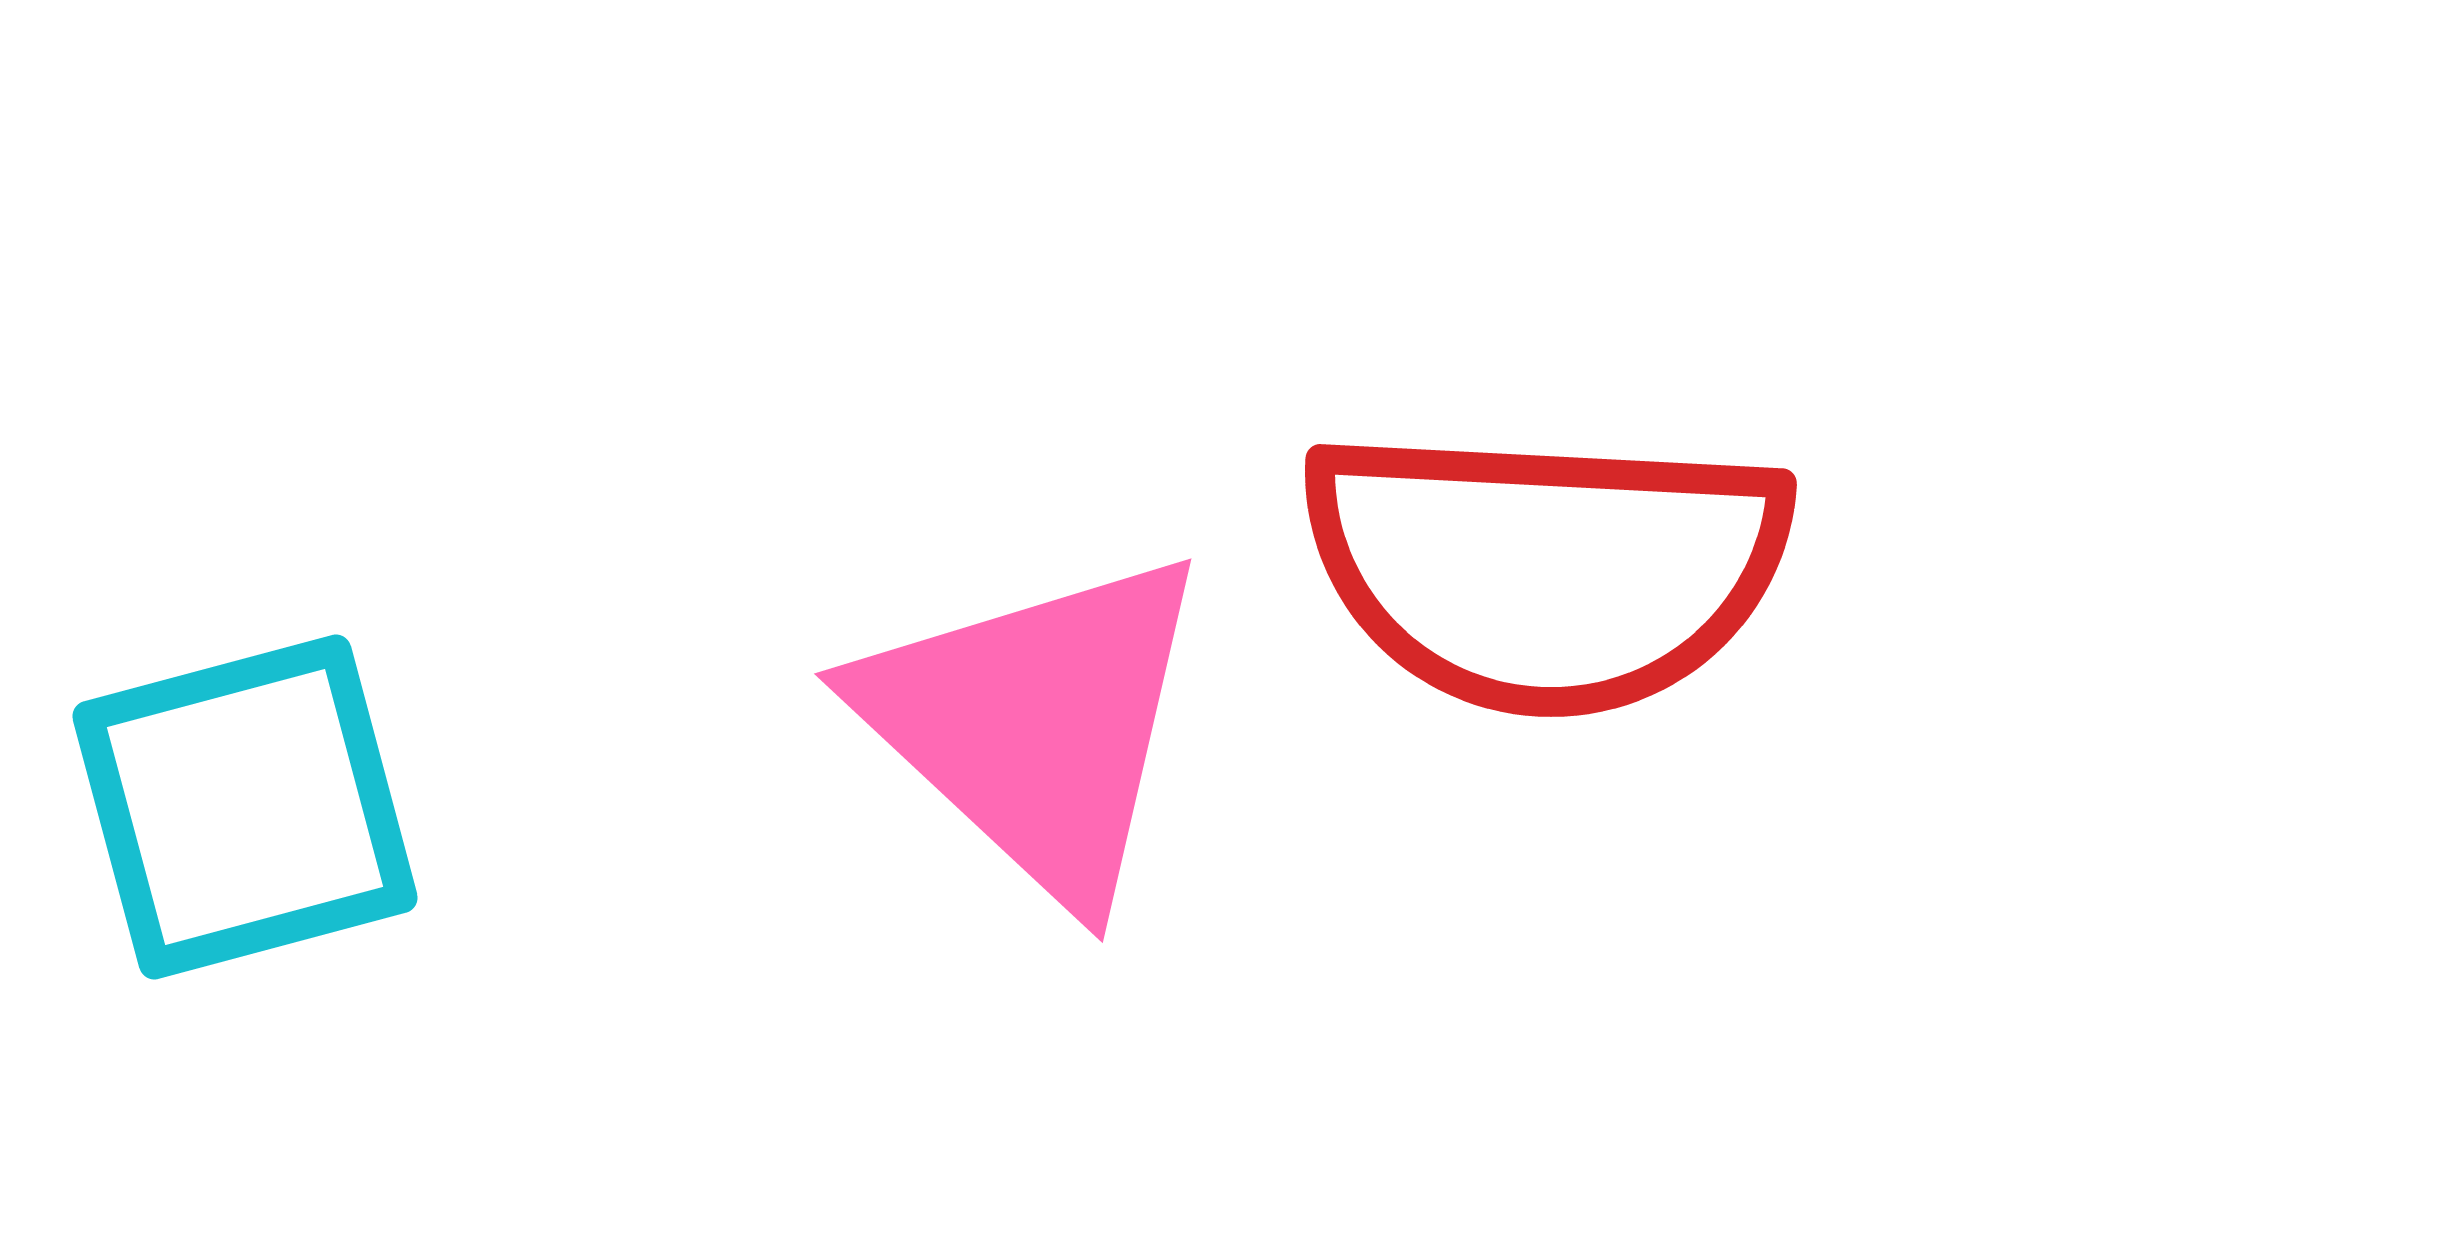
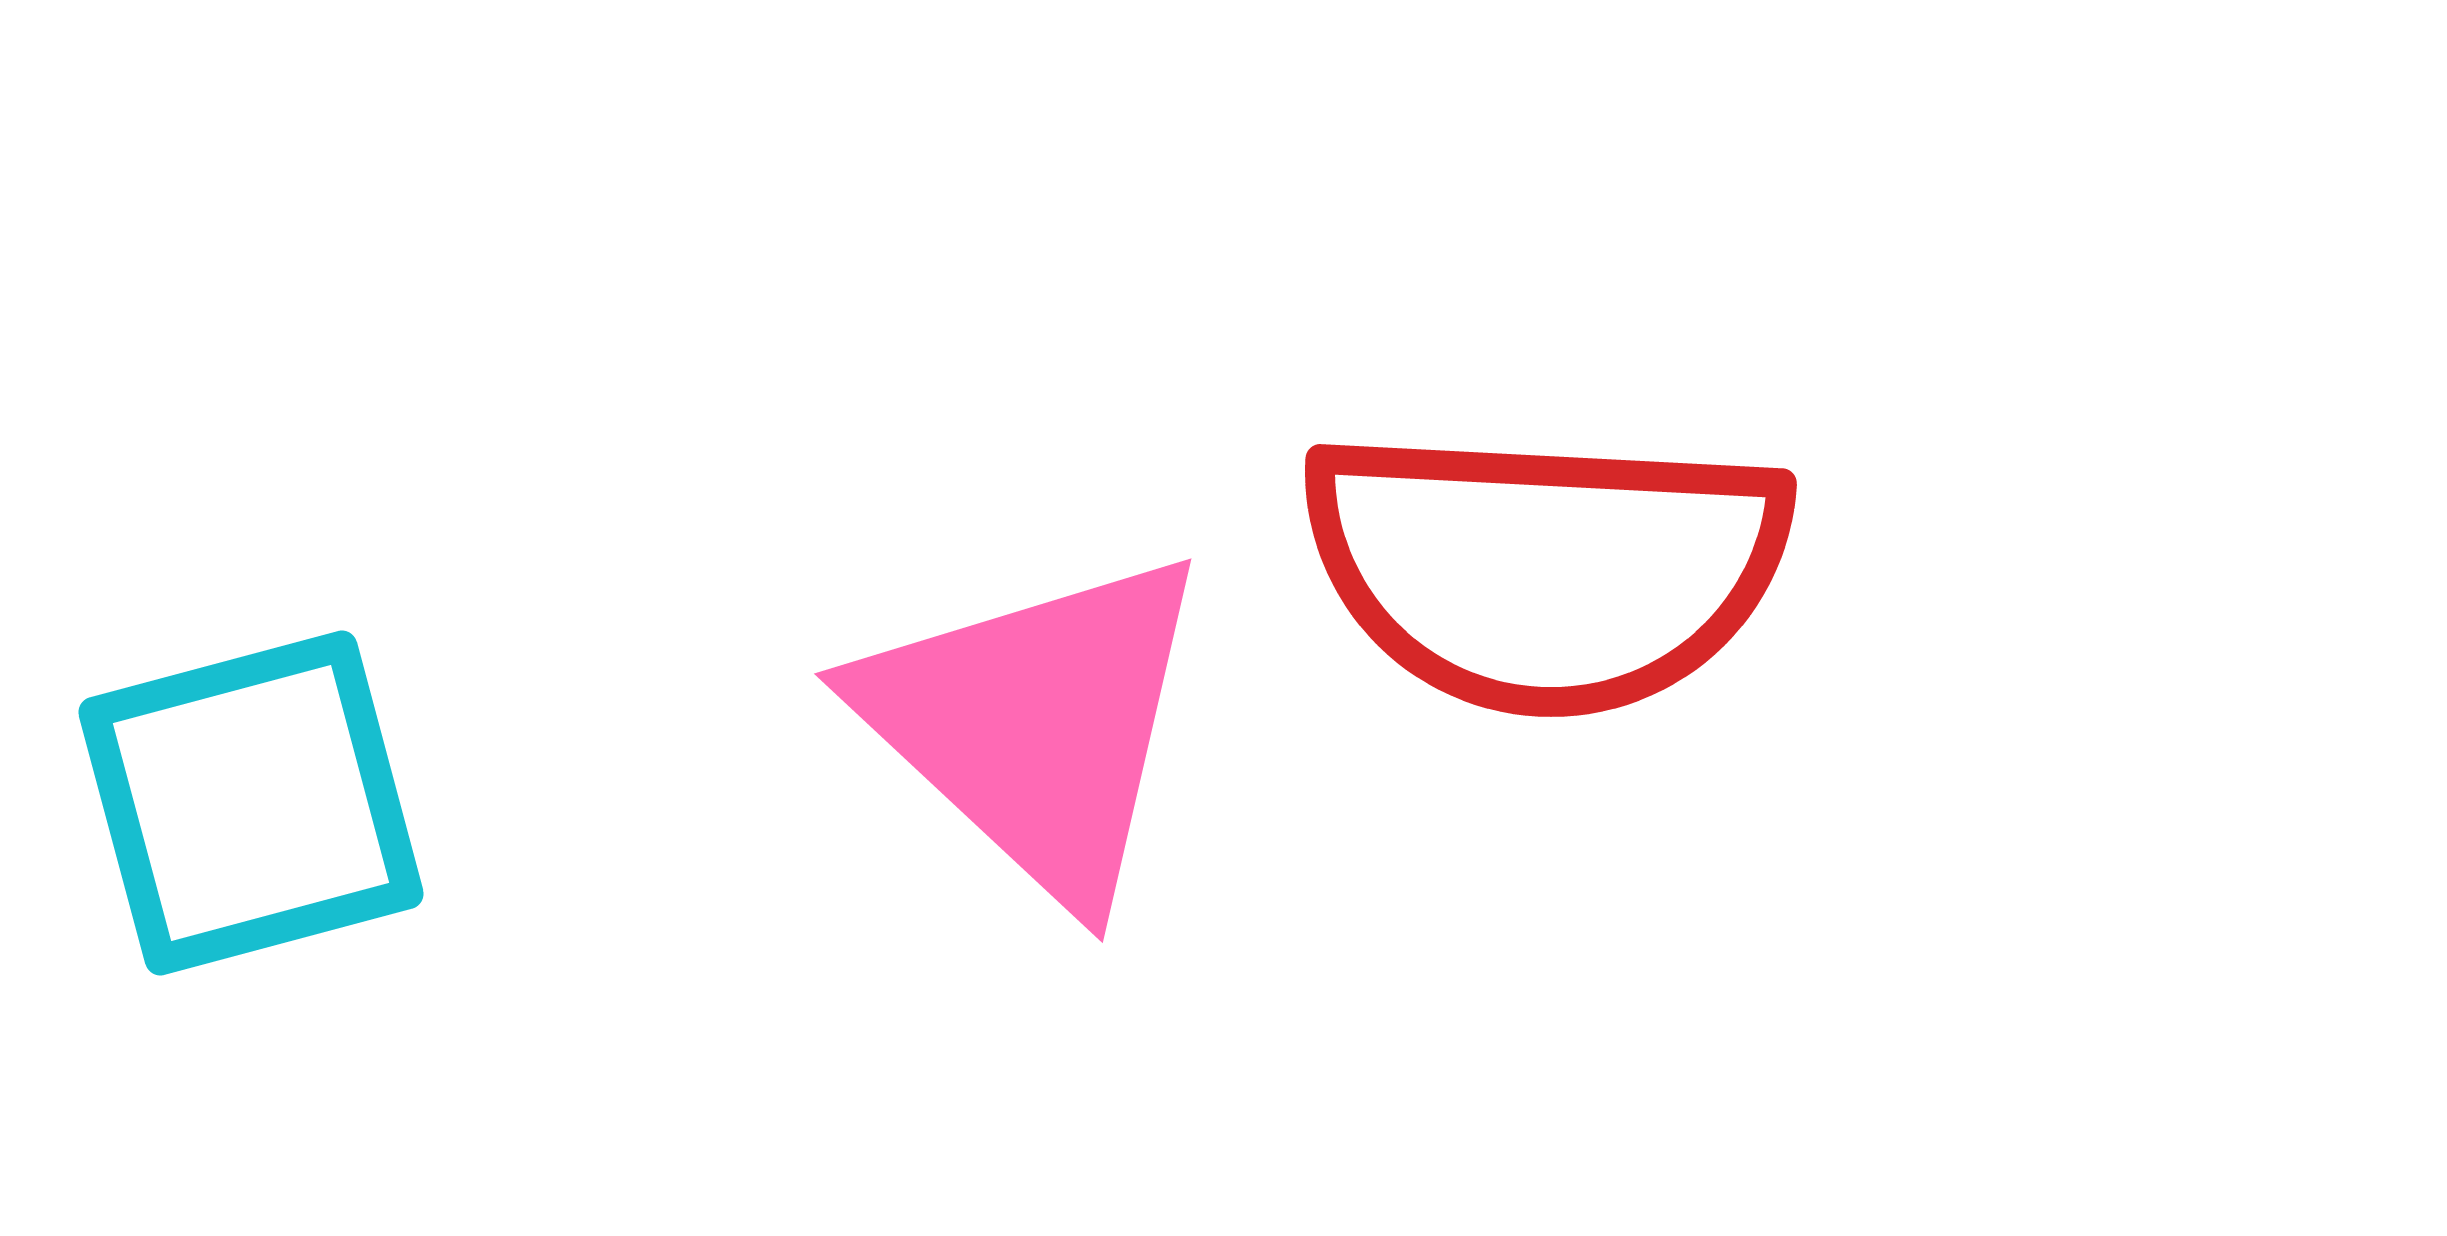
cyan square: moved 6 px right, 4 px up
